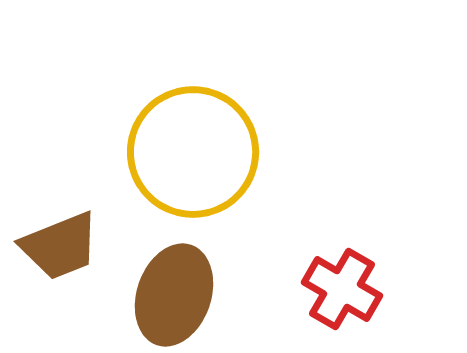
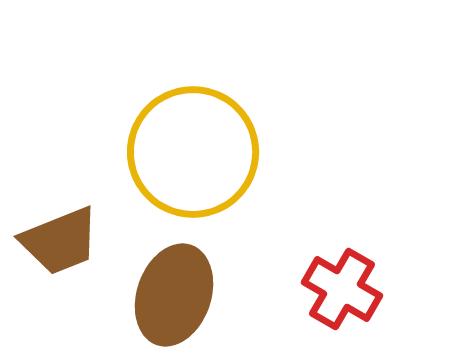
brown trapezoid: moved 5 px up
